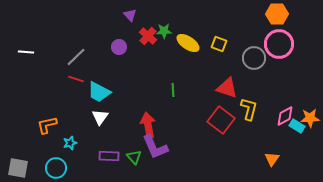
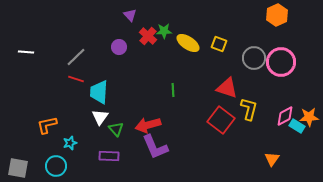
orange hexagon: moved 1 px down; rotated 25 degrees counterclockwise
pink circle: moved 2 px right, 18 px down
cyan trapezoid: rotated 65 degrees clockwise
orange star: moved 1 px left, 1 px up
red arrow: rotated 95 degrees counterclockwise
green triangle: moved 18 px left, 28 px up
cyan circle: moved 2 px up
